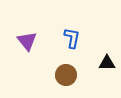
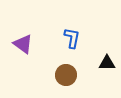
purple triangle: moved 4 px left, 3 px down; rotated 15 degrees counterclockwise
